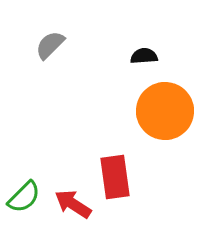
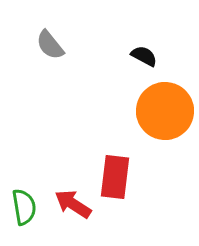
gray semicircle: rotated 84 degrees counterclockwise
black semicircle: rotated 32 degrees clockwise
red rectangle: rotated 15 degrees clockwise
green semicircle: moved 10 px down; rotated 54 degrees counterclockwise
